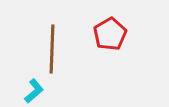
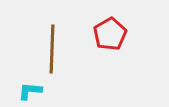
cyan L-shape: moved 4 px left; rotated 135 degrees counterclockwise
